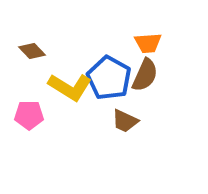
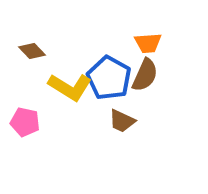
pink pentagon: moved 4 px left, 7 px down; rotated 12 degrees clockwise
brown trapezoid: moved 3 px left
